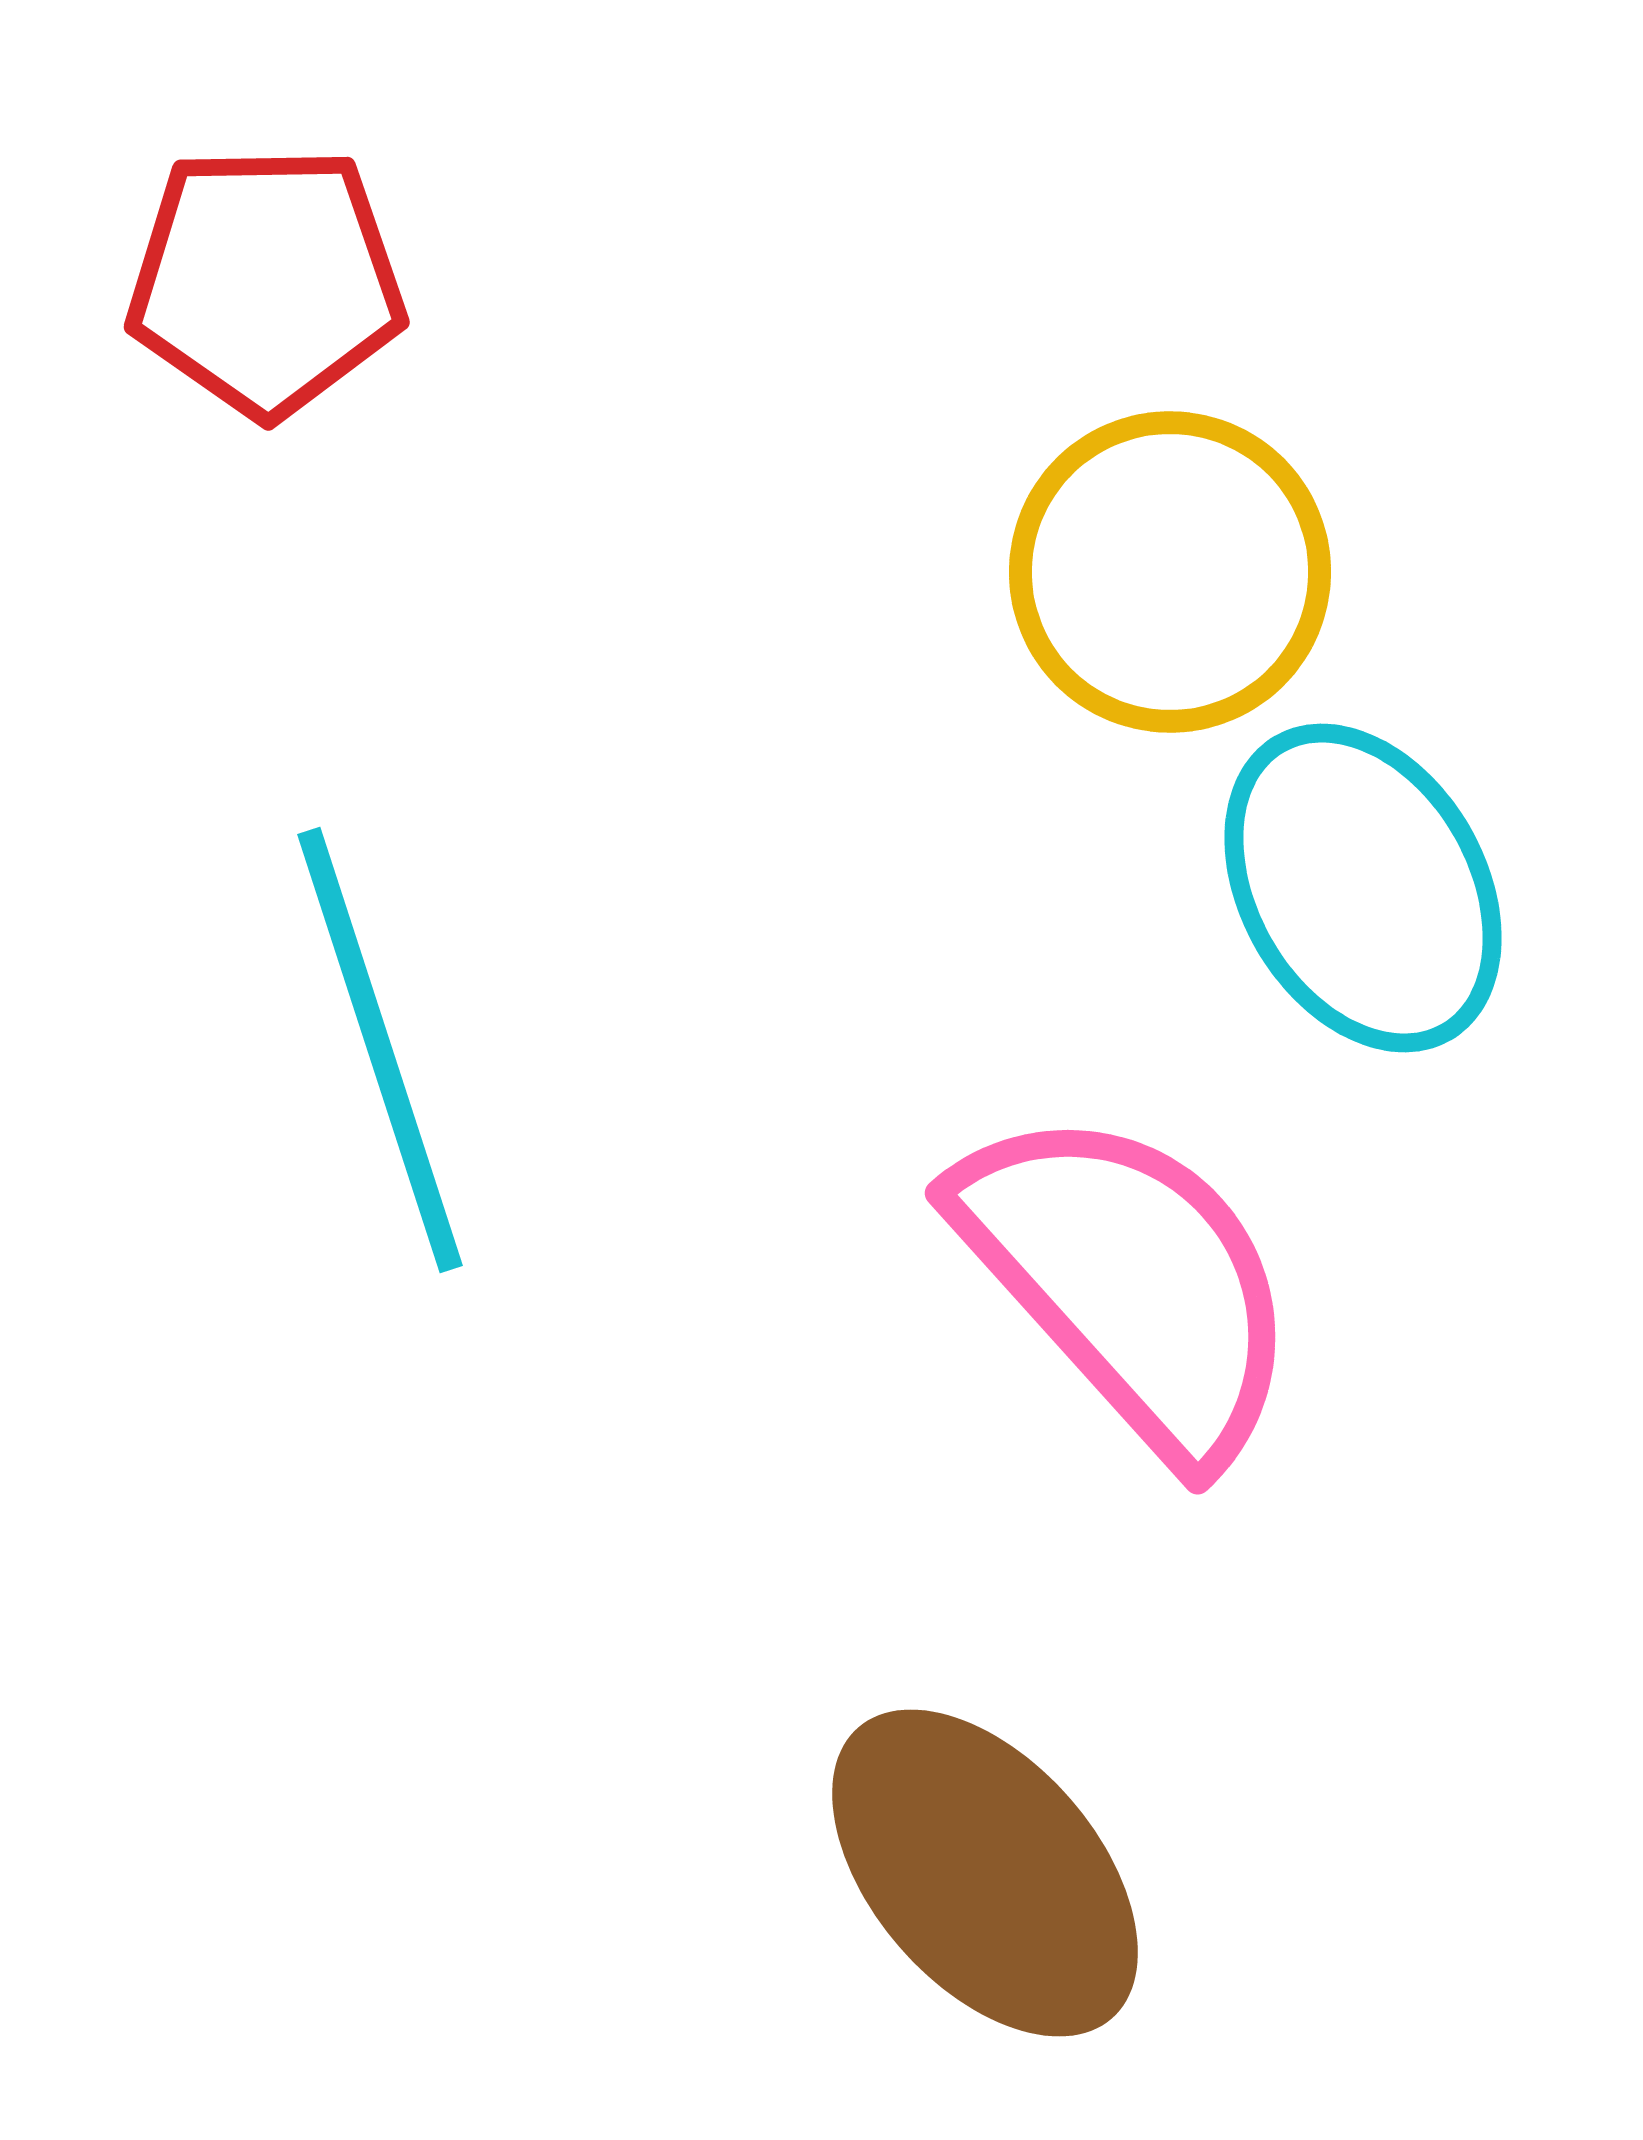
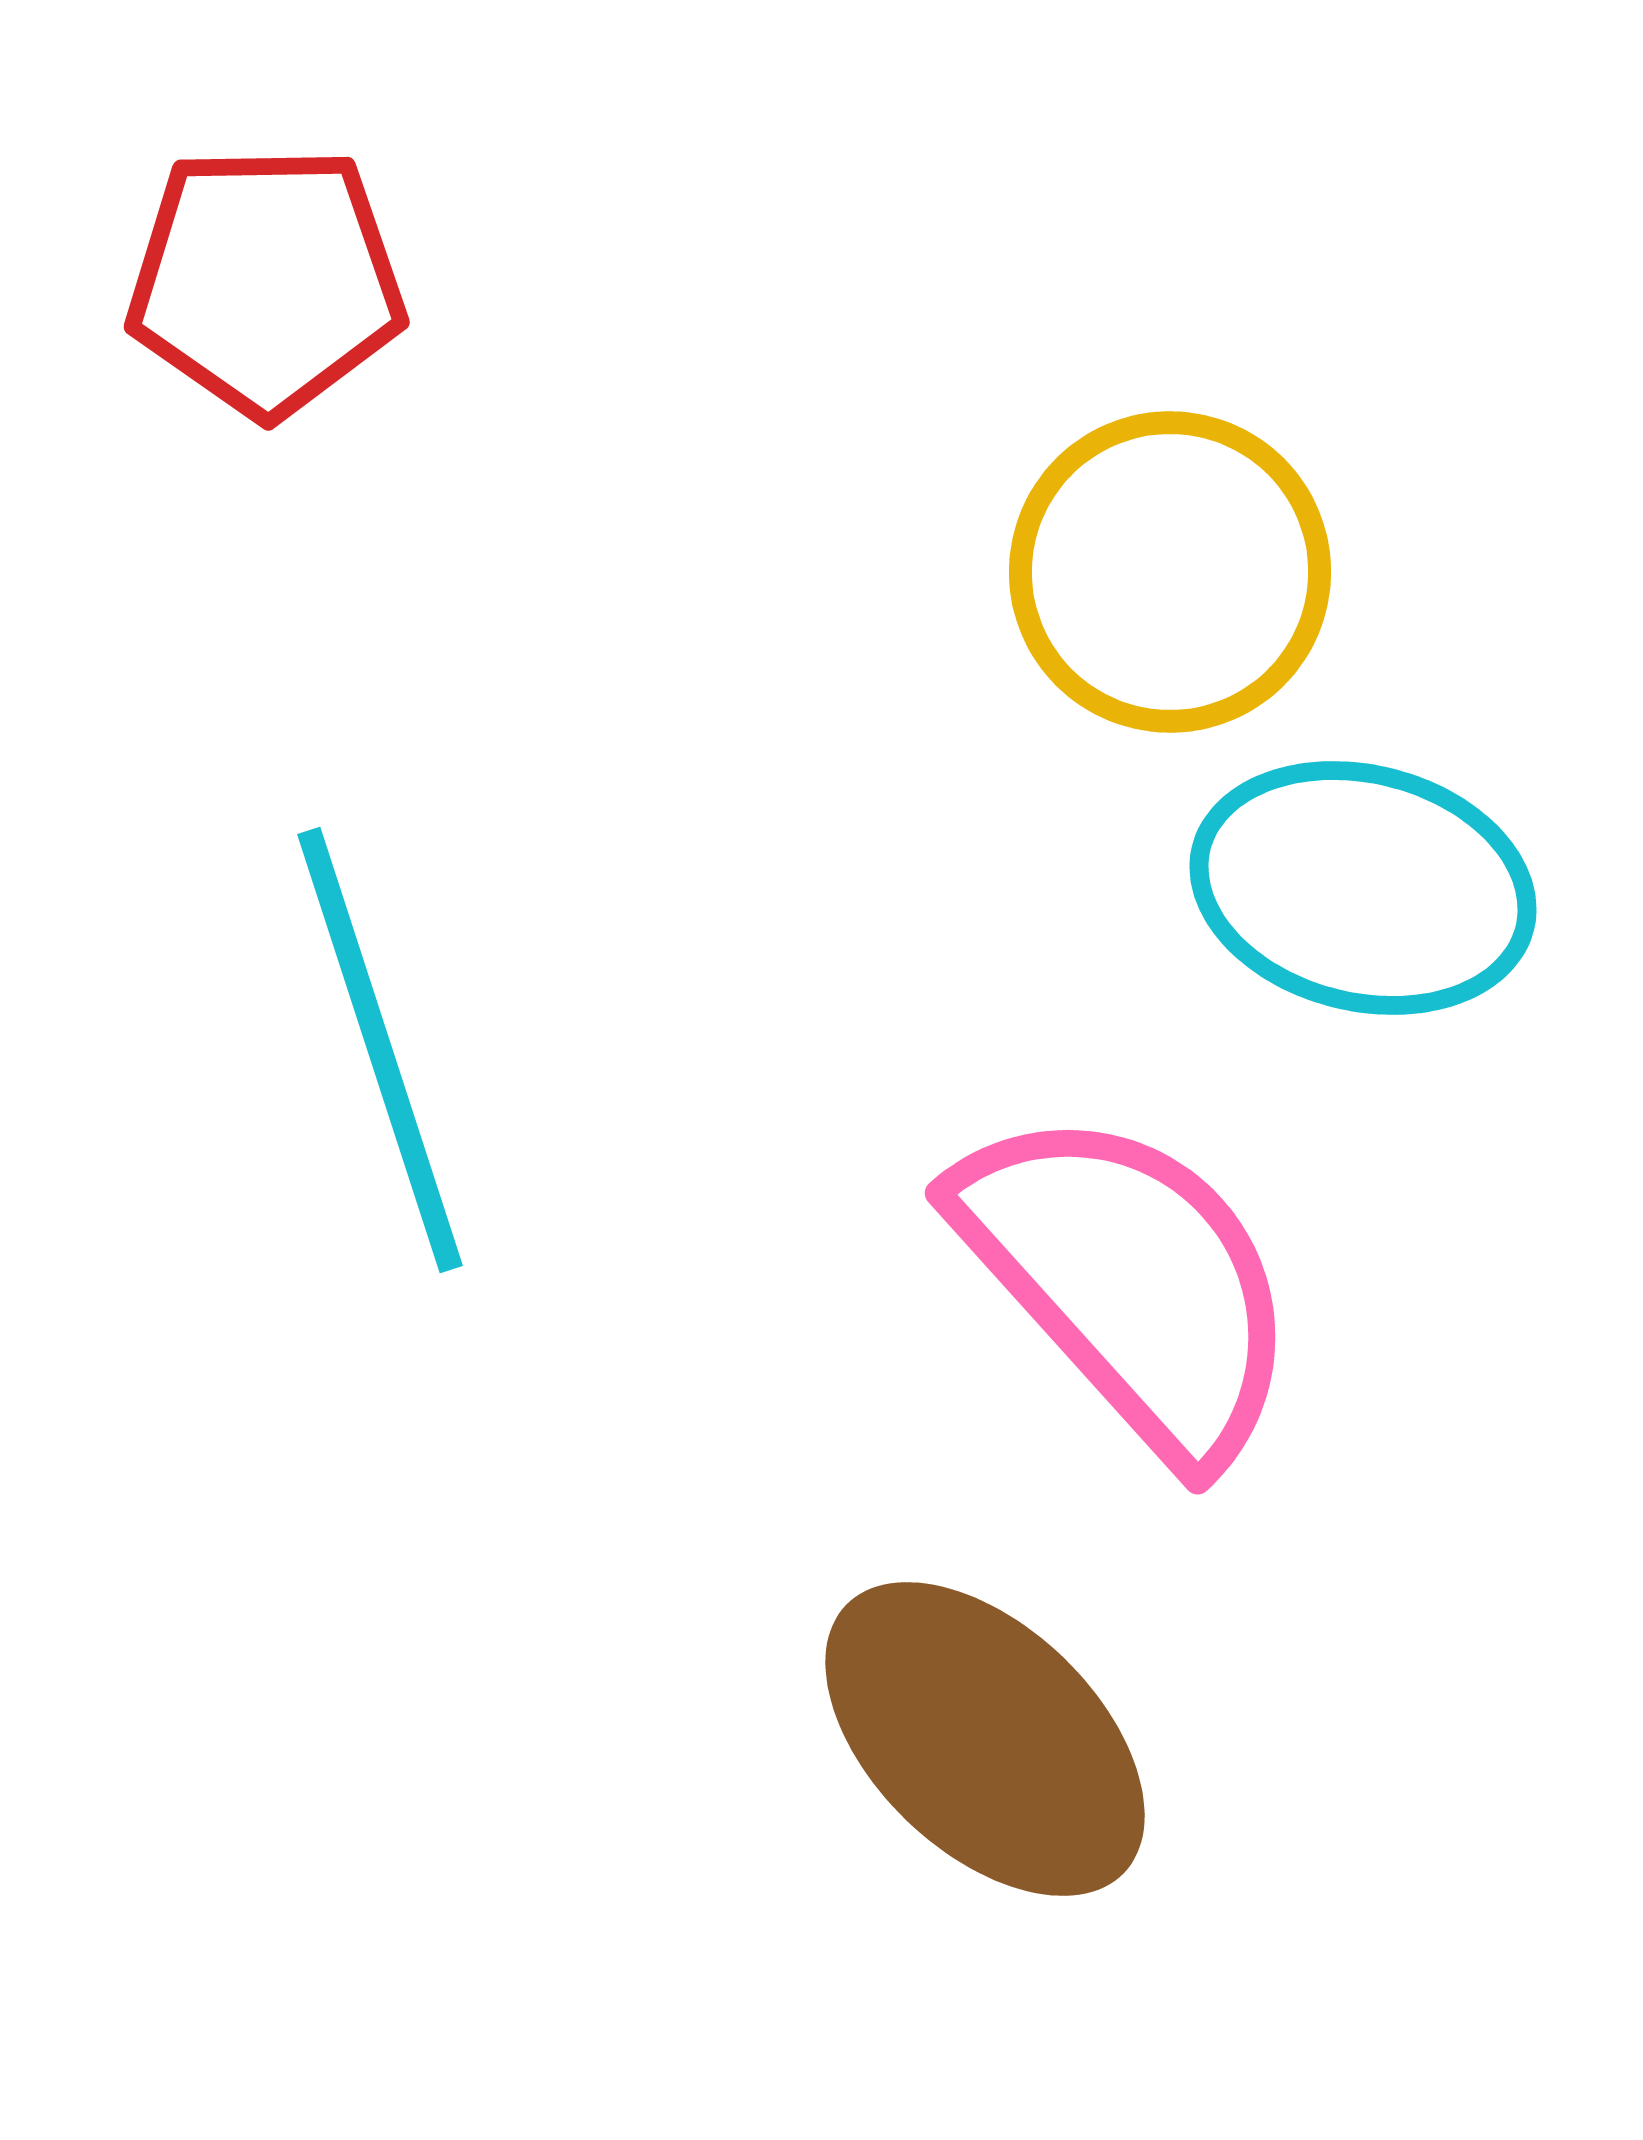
cyan ellipse: rotated 46 degrees counterclockwise
brown ellipse: moved 134 px up; rotated 5 degrees counterclockwise
